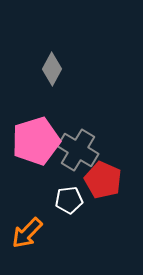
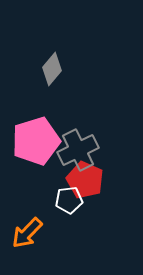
gray diamond: rotated 12 degrees clockwise
gray cross: rotated 33 degrees clockwise
red pentagon: moved 18 px left
